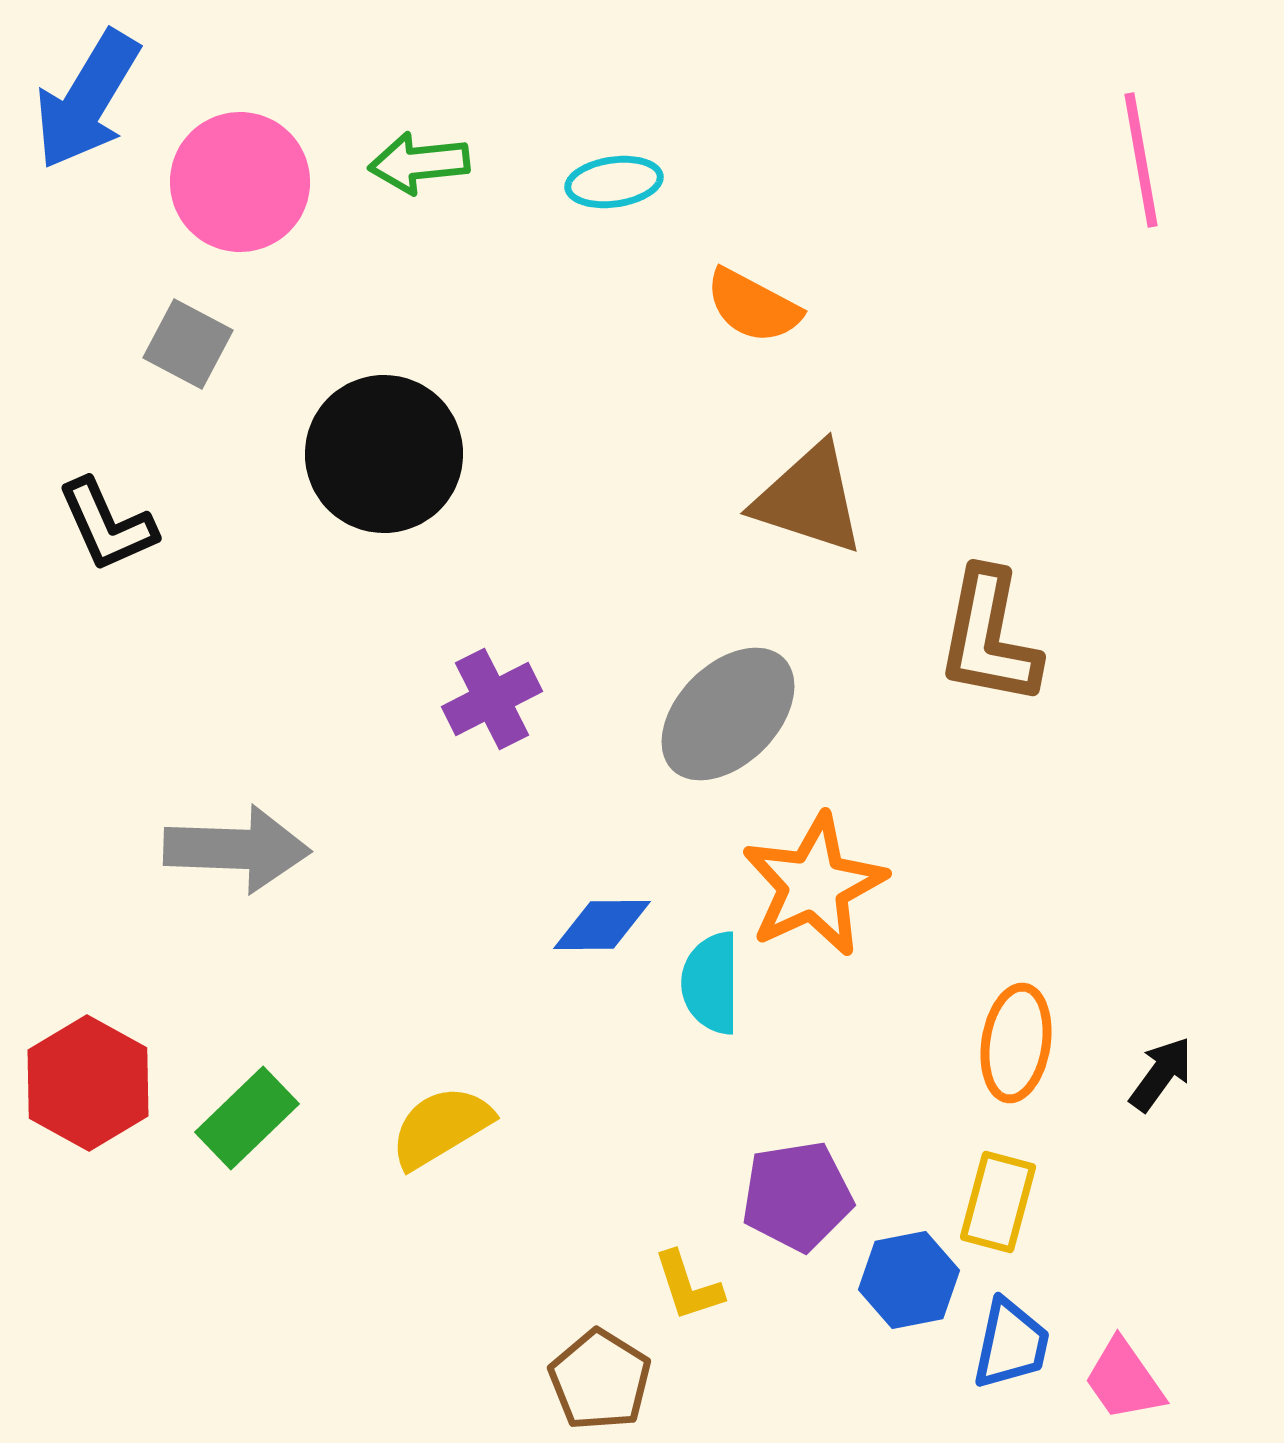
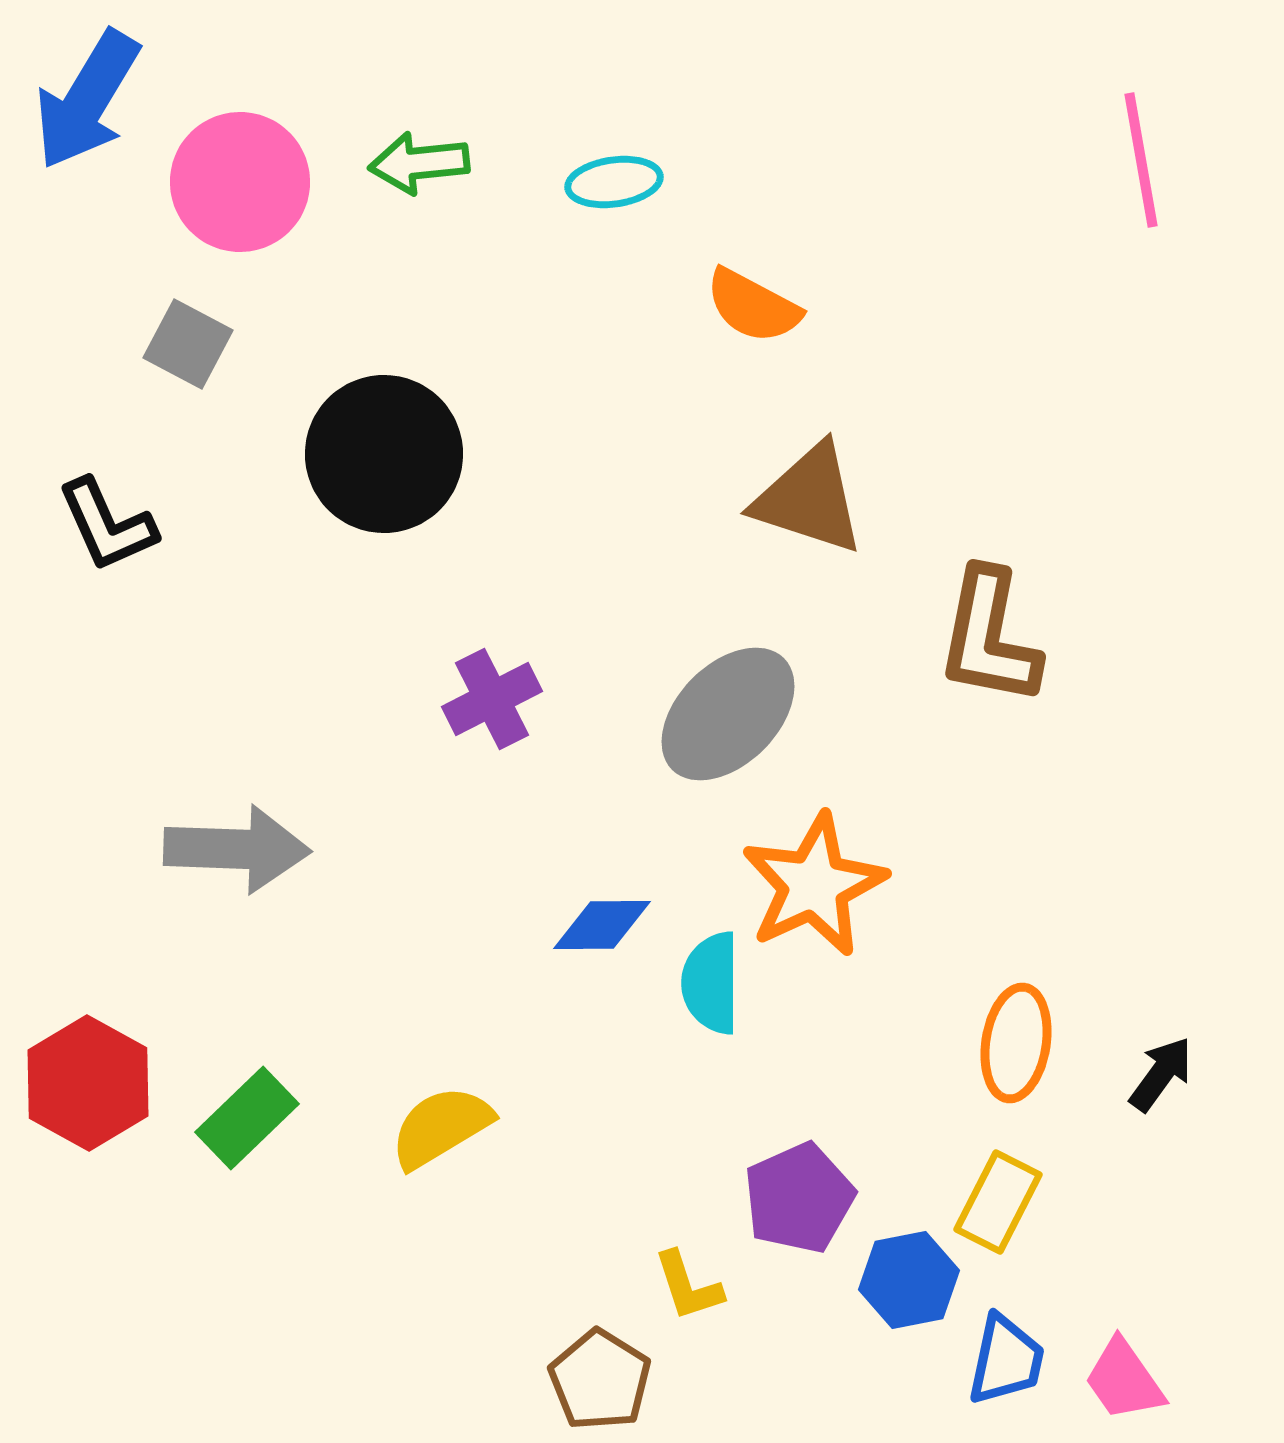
purple pentagon: moved 2 px right, 2 px down; rotated 15 degrees counterclockwise
yellow rectangle: rotated 12 degrees clockwise
blue trapezoid: moved 5 px left, 16 px down
